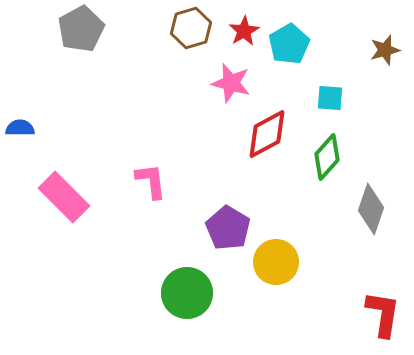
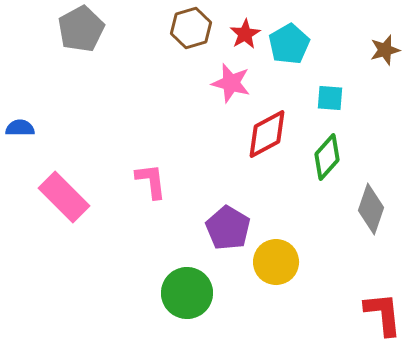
red star: moved 1 px right, 3 px down
red L-shape: rotated 15 degrees counterclockwise
